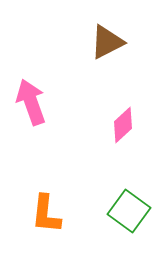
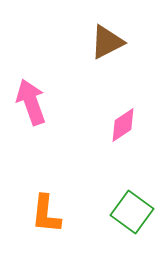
pink diamond: rotated 9 degrees clockwise
green square: moved 3 px right, 1 px down
